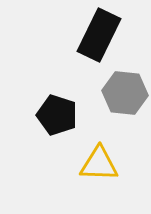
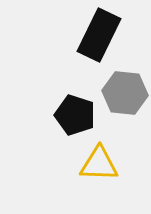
black pentagon: moved 18 px right
